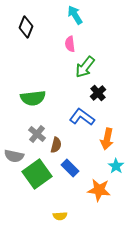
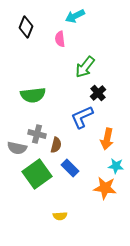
cyan arrow: moved 1 px down; rotated 84 degrees counterclockwise
pink semicircle: moved 10 px left, 5 px up
green semicircle: moved 3 px up
blue L-shape: rotated 60 degrees counterclockwise
gray cross: rotated 24 degrees counterclockwise
gray semicircle: moved 3 px right, 8 px up
cyan star: rotated 28 degrees counterclockwise
orange star: moved 6 px right, 2 px up
